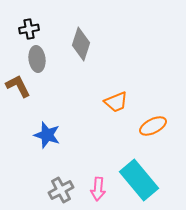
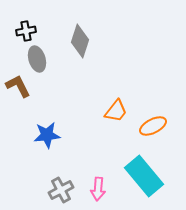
black cross: moved 3 px left, 2 px down
gray diamond: moved 1 px left, 3 px up
gray ellipse: rotated 10 degrees counterclockwise
orange trapezoid: moved 9 px down; rotated 30 degrees counterclockwise
blue star: rotated 24 degrees counterclockwise
cyan rectangle: moved 5 px right, 4 px up
